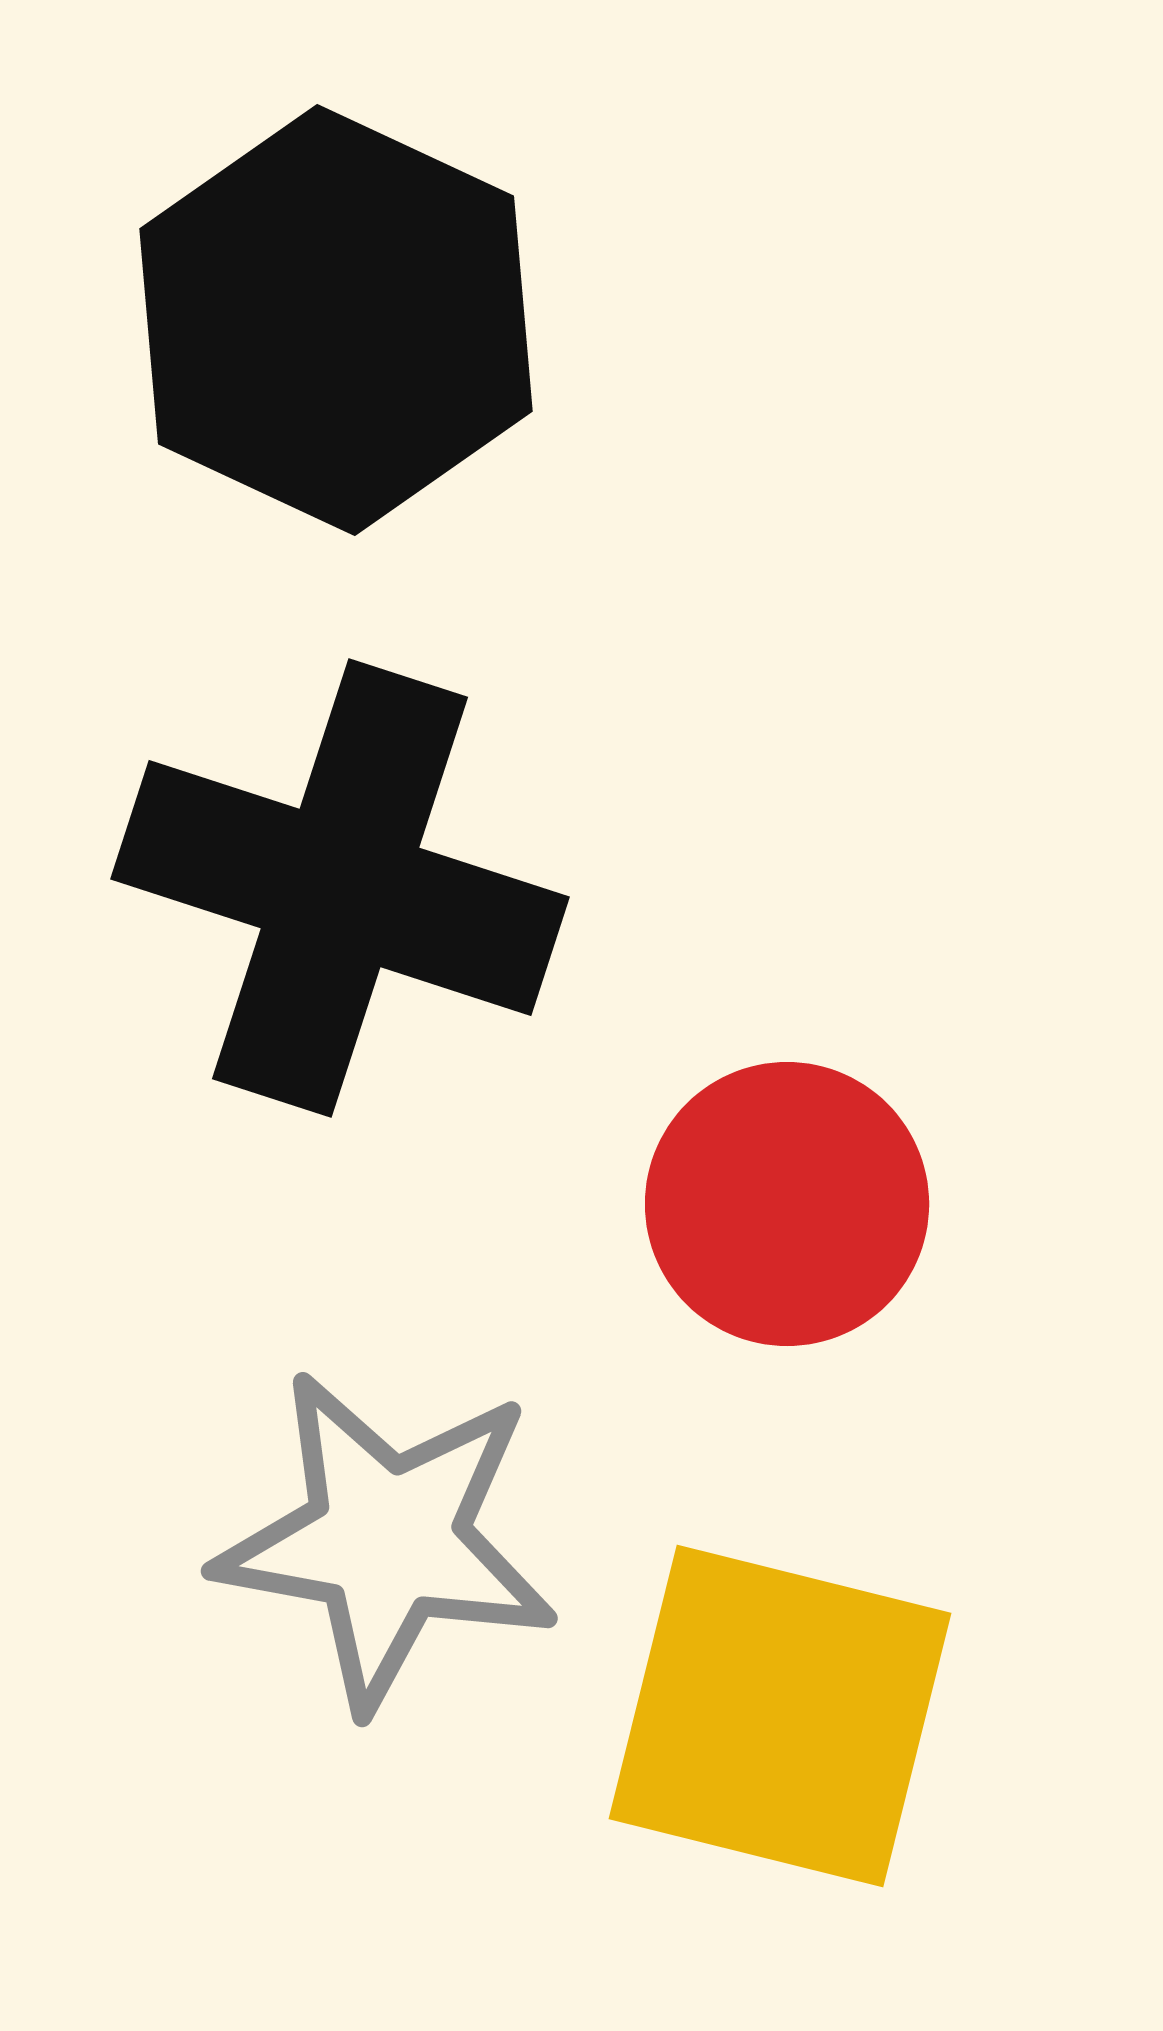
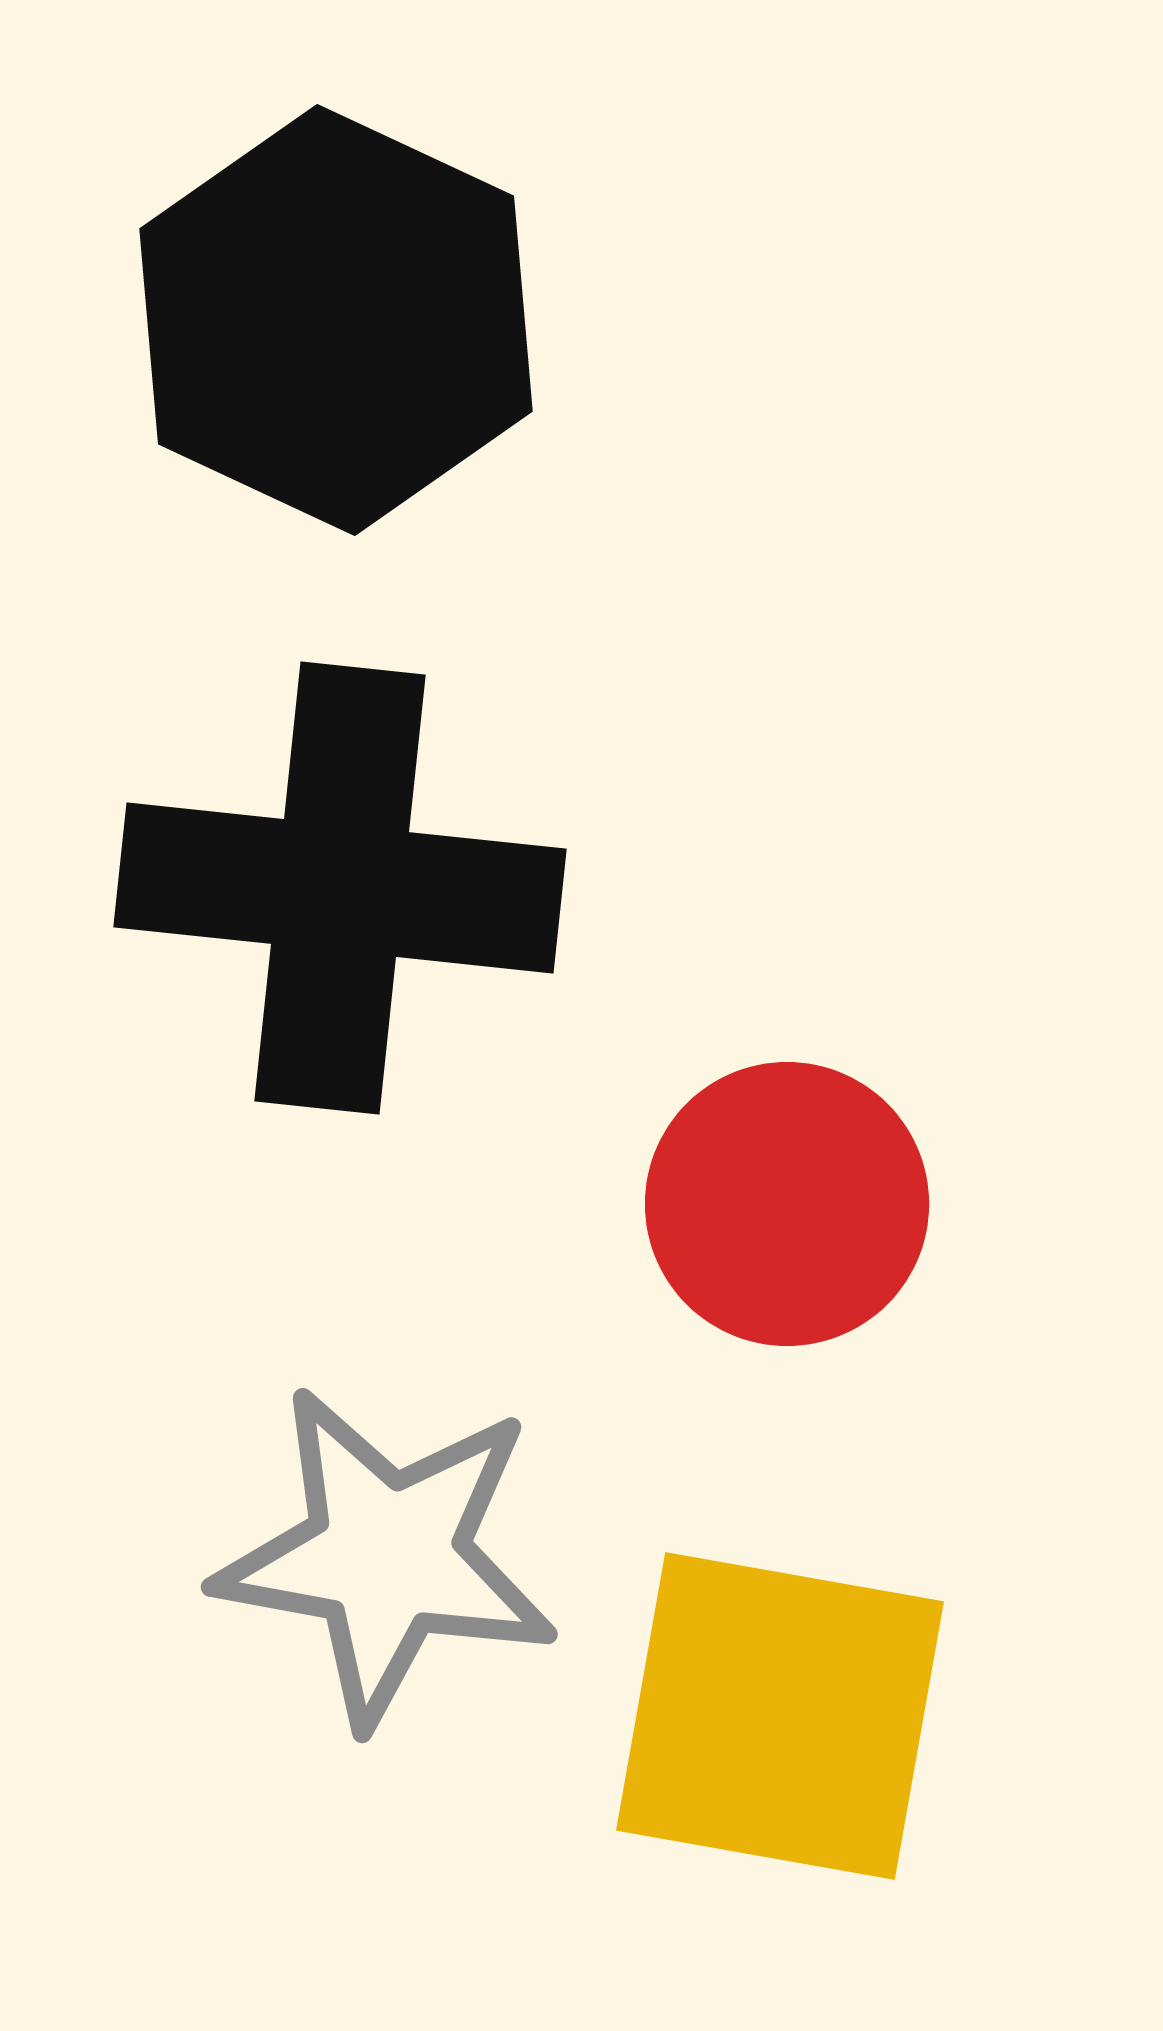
black cross: rotated 12 degrees counterclockwise
gray star: moved 16 px down
yellow square: rotated 4 degrees counterclockwise
